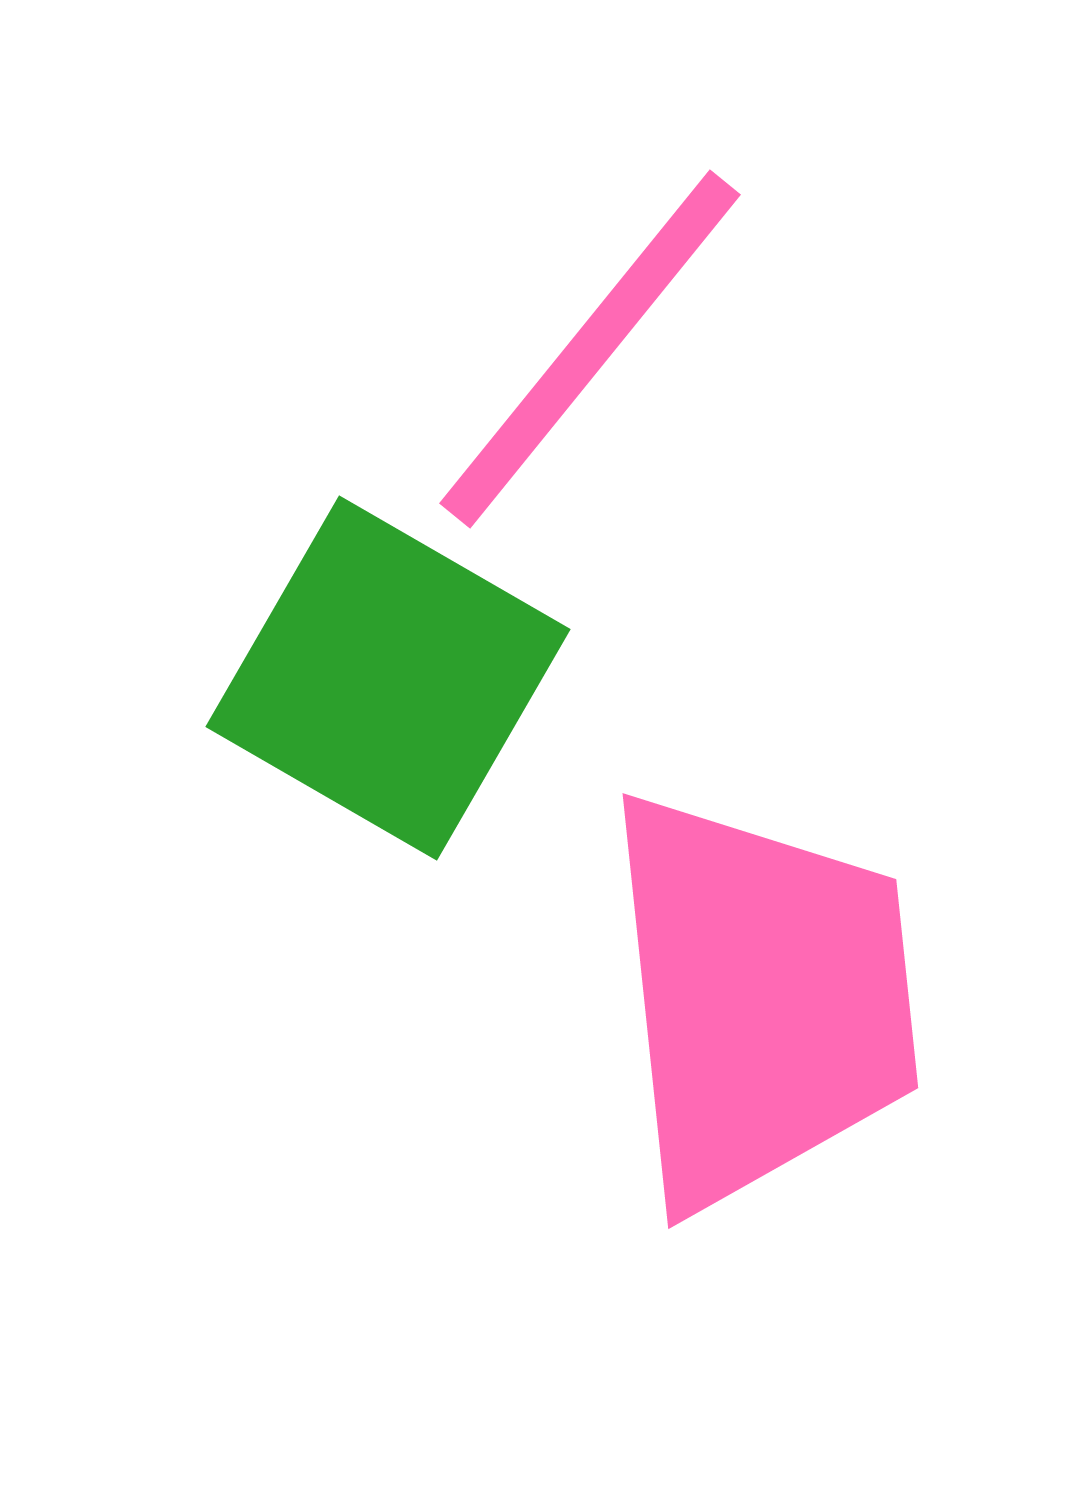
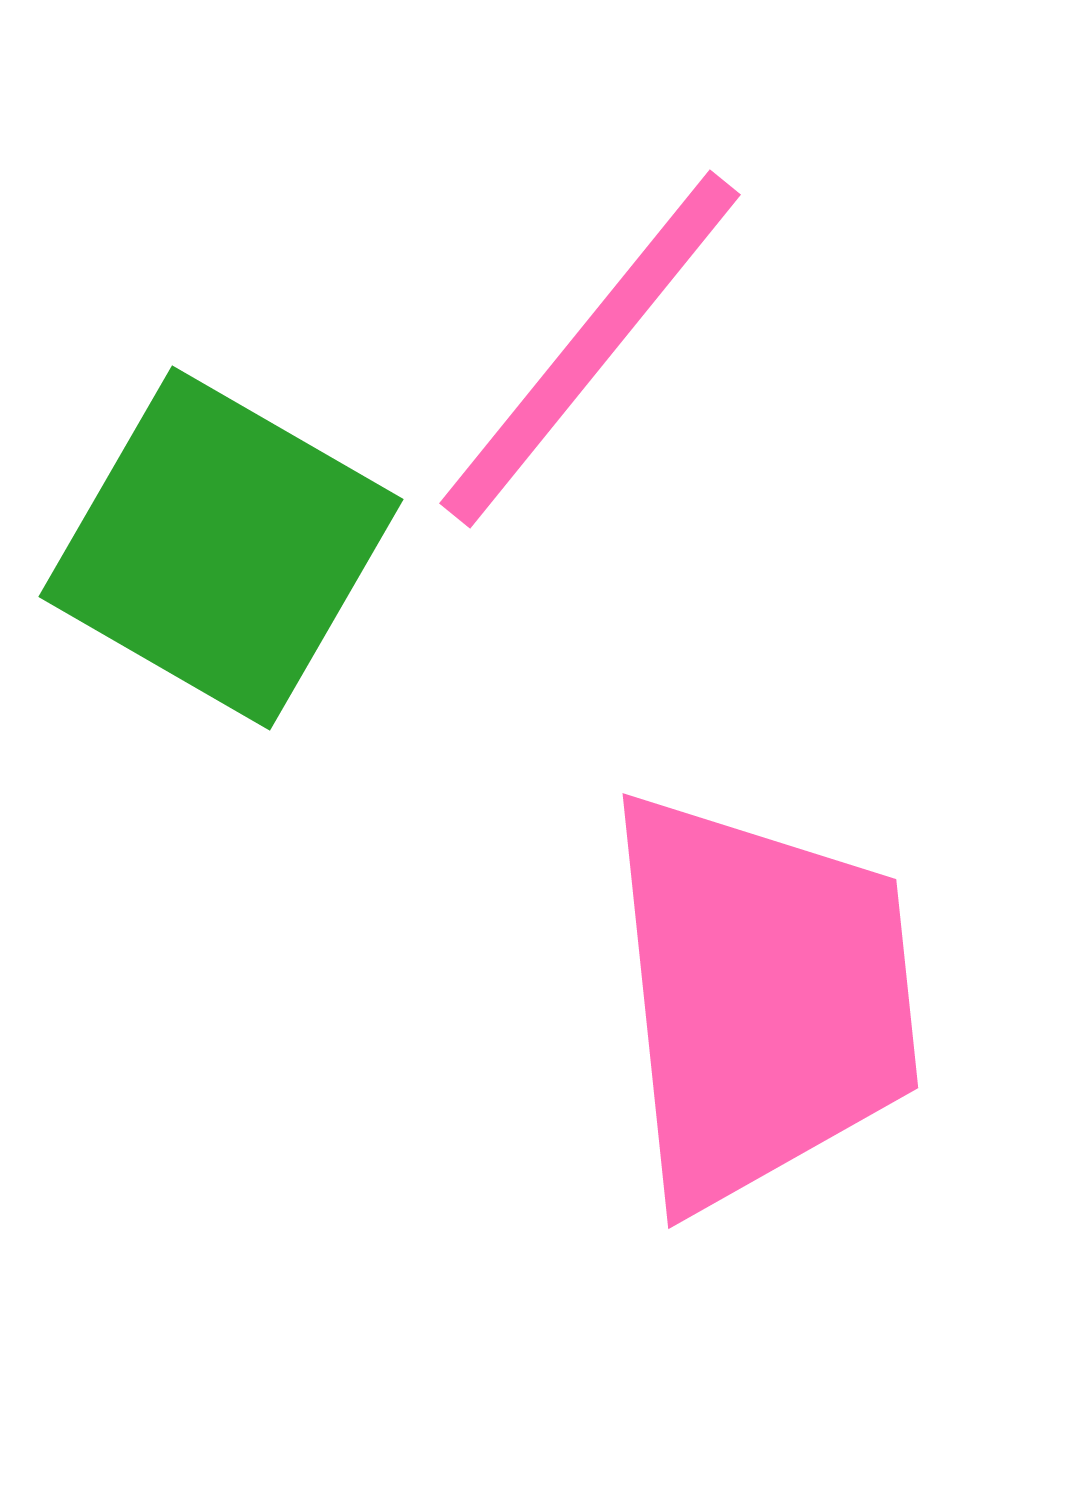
green square: moved 167 px left, 130 px up
